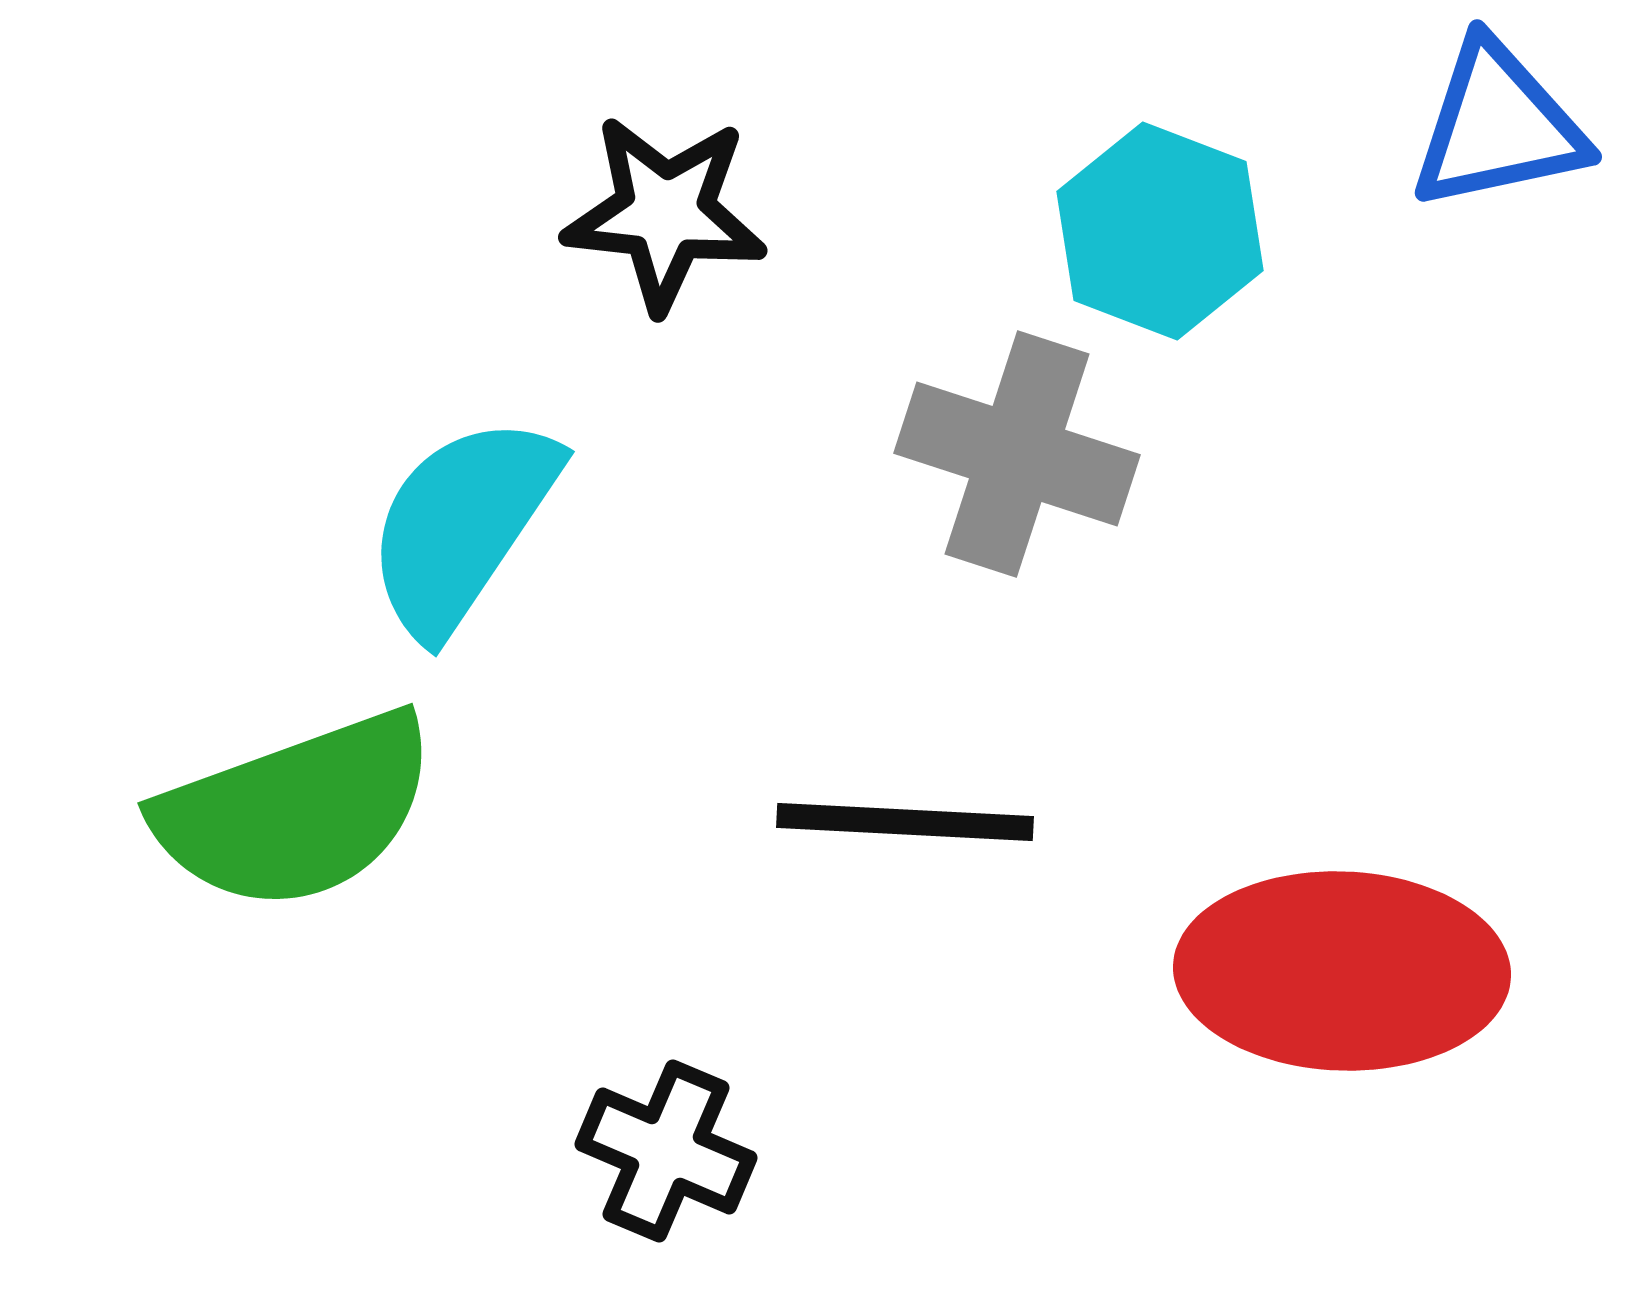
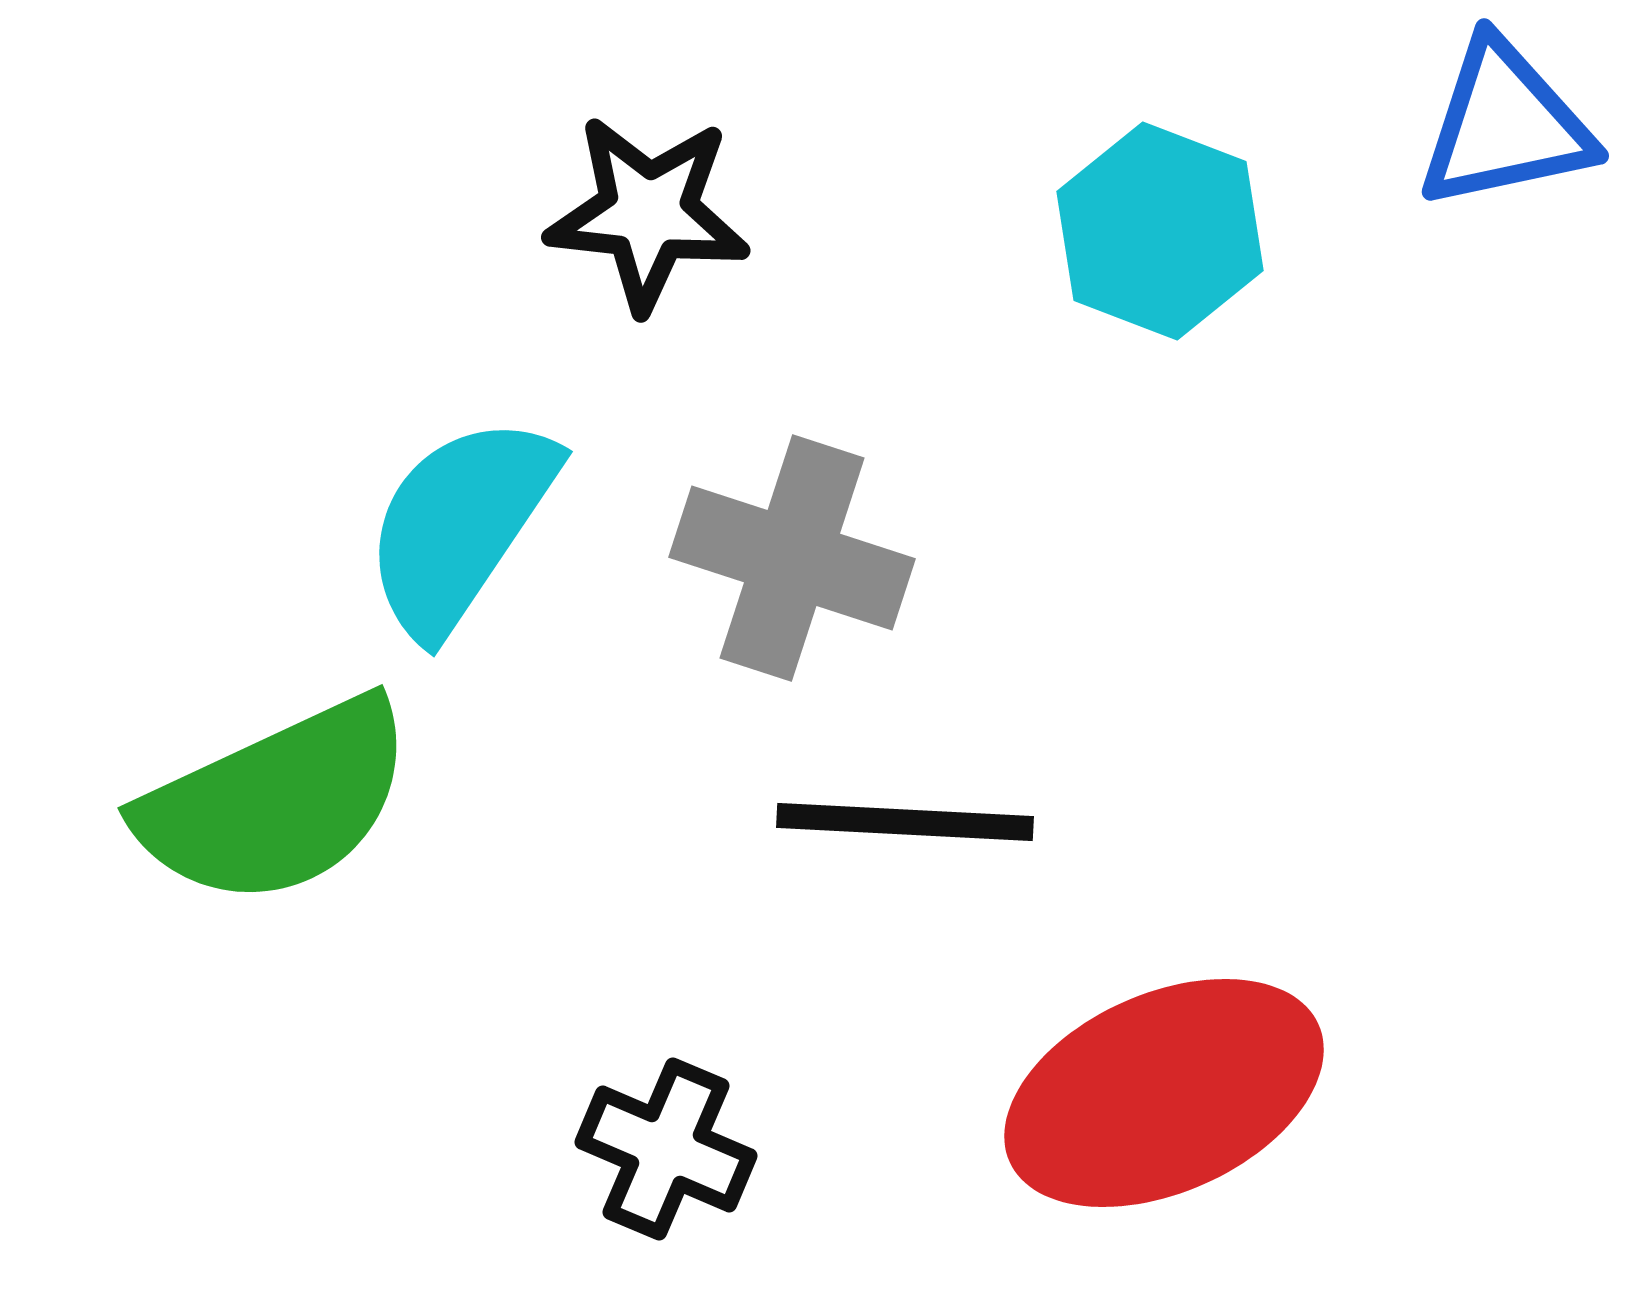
blue triangle: moved 7 px right, 1 px up
black star: moved 17 px left
gray cross: moved 225 px left, 104 px down
cyan semicircle: moved 2 px left
green semicircle: moved 20 px left, 9 px up; rotated 5 degrees counterclockwise
red ellipse: moved 178 px left, 122 px down; rotated 26 degrees counterclockwise
black cross: moved 2 px up
